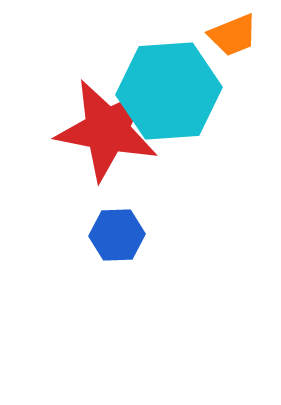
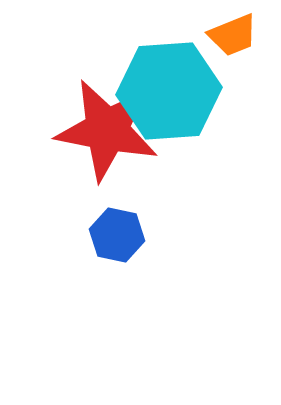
blue hexagon: rotated 14 degrees clockwise
